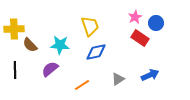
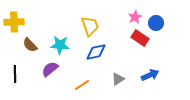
yellow cross: moved 7 px up
black line: moved 4 px down
